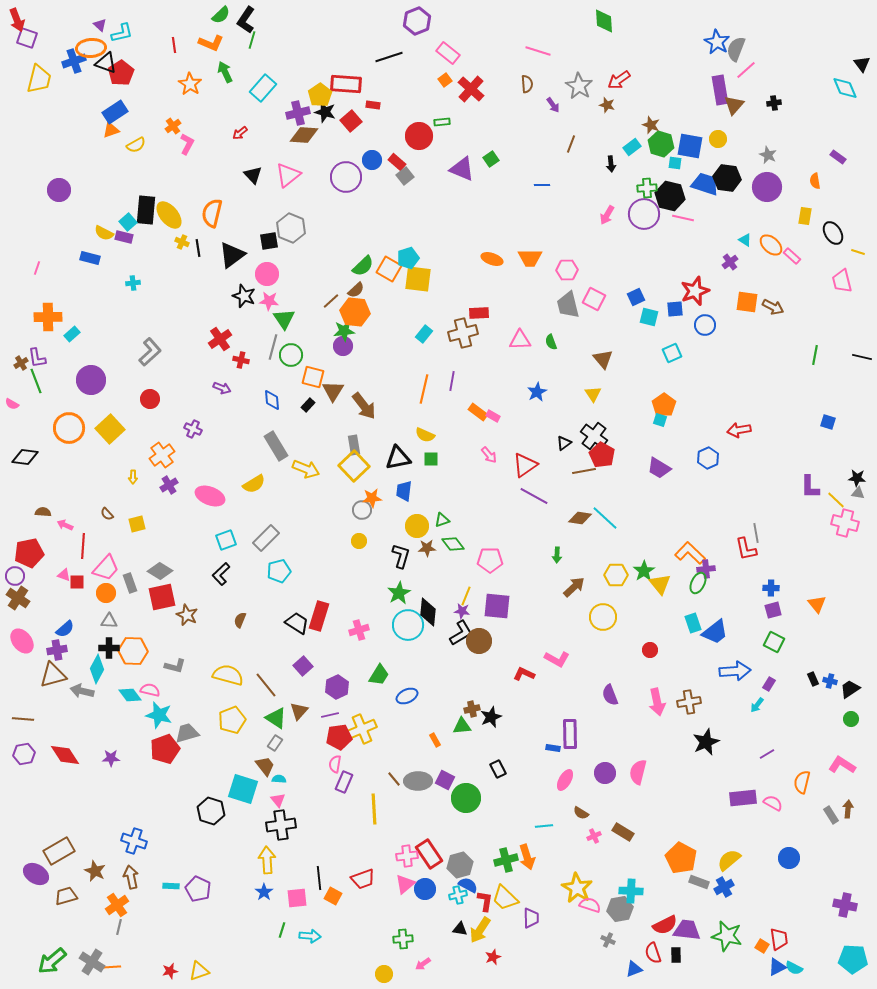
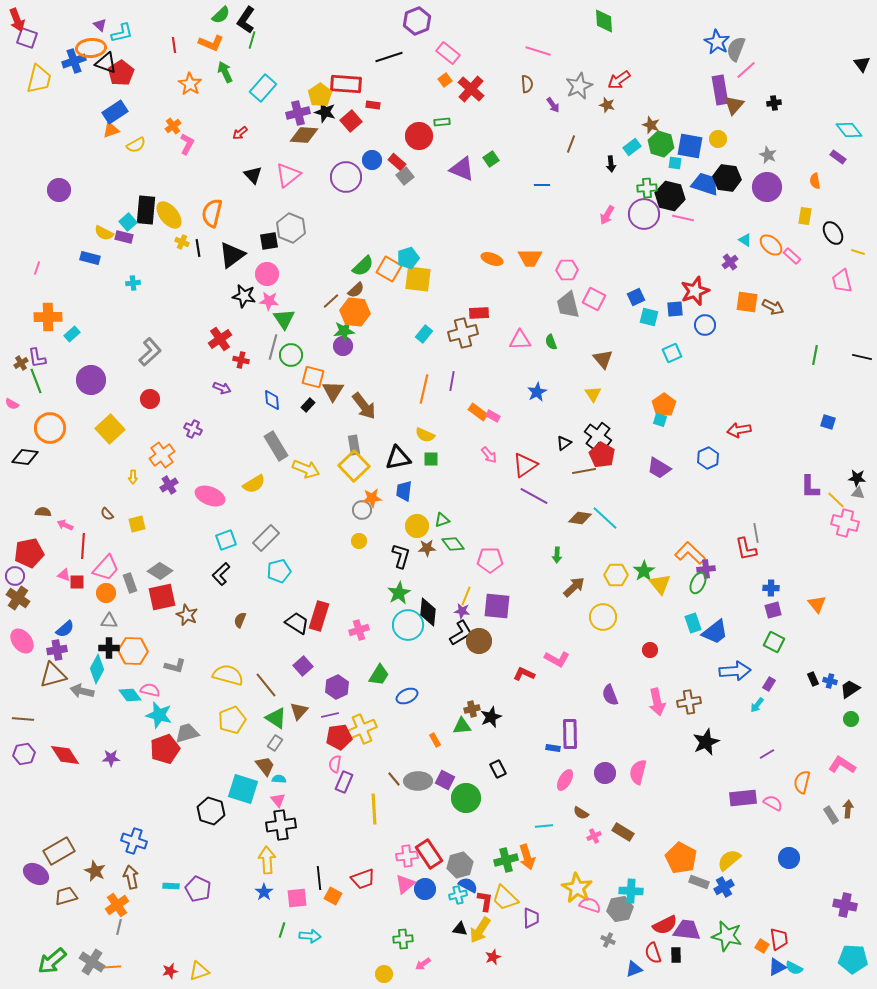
gray star at (579, 86): rotated 16 degrees clockwise
cyan diamond at (845, 88): moved 4 px right, 42 px down; rotated 16 degrees counterclockwise
black star at (244, 296): rotated 10 degrees counterclockwise
orange circle at (69, 428): moved 19 px left
black cross at (594, 436): moved 4 px right
